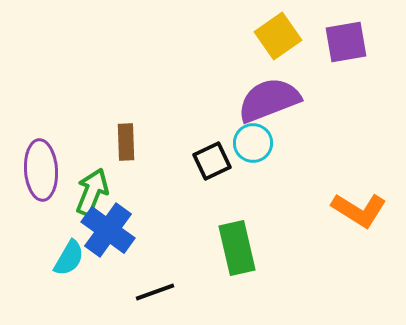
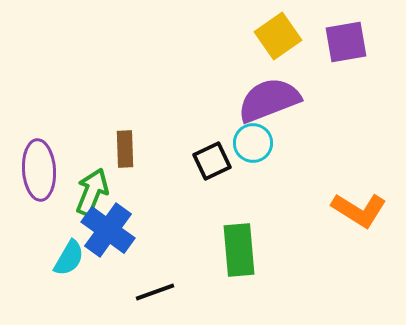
brown rectangle: moved 1 px left, 7 px down
purple ellipse: moved 2 px left
green rectangle: moved 2 px right, 2 px down; rotated 8 degrees clockwise
